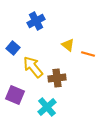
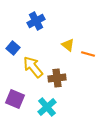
purple square: moved 4 px down
